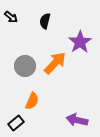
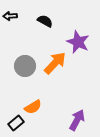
black arrow: moved 1 px left, 1 px up; rotated 136 degrees clockwise
black semicircle: rotated 105 degrees clockwise
purple star: moved 2 px left; rotated 15 degrees counterclockwise
orange semicircle: moved 1 px right, 6 px down; rotated 36 degrees clockwise
purple arrow: rotated 105 degrees clockwise
